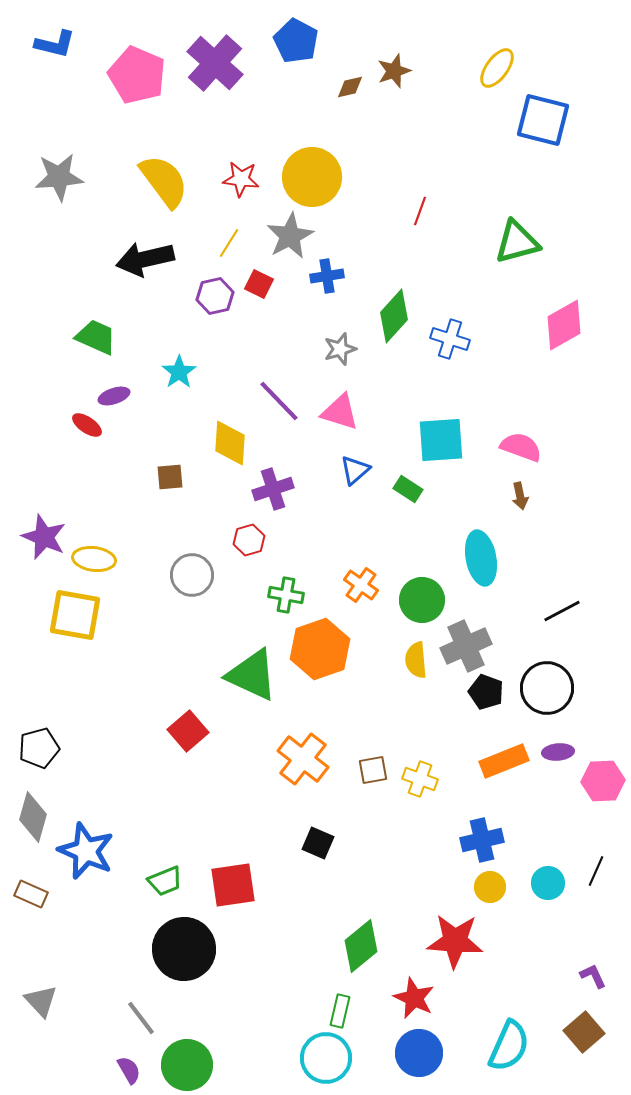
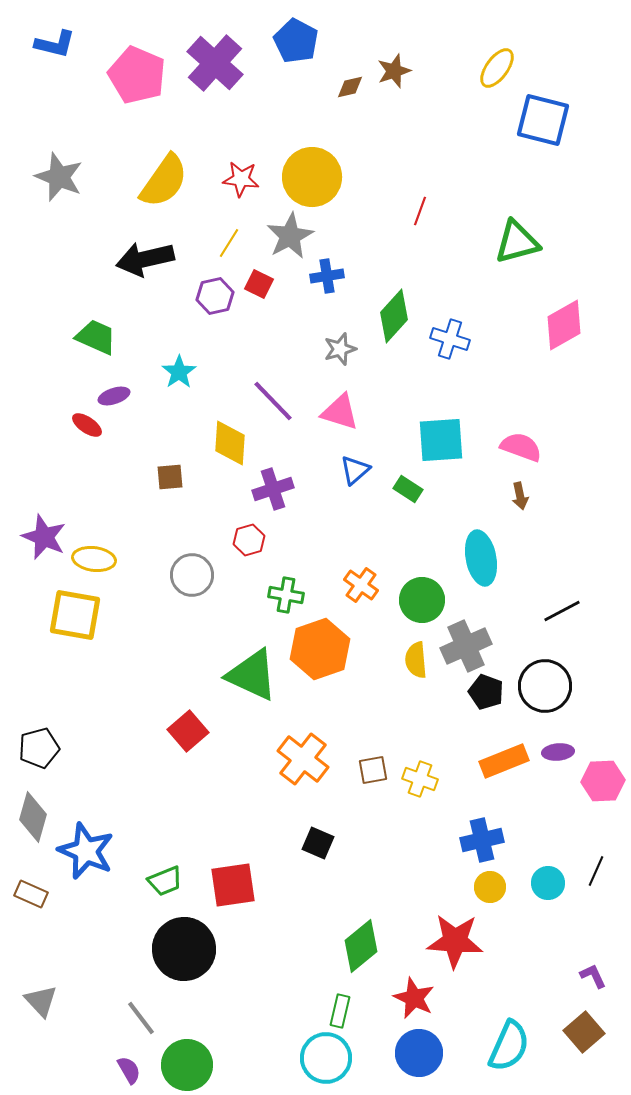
gray star at (59, 177): rotated 27 degrees clockwise
yellow semicircle at (164, 181): rotated 72 degrees clockwise
purple line at (279, 401): moved 6 px left
black circle at (547, 688): moved 2 px left, 2 px up
